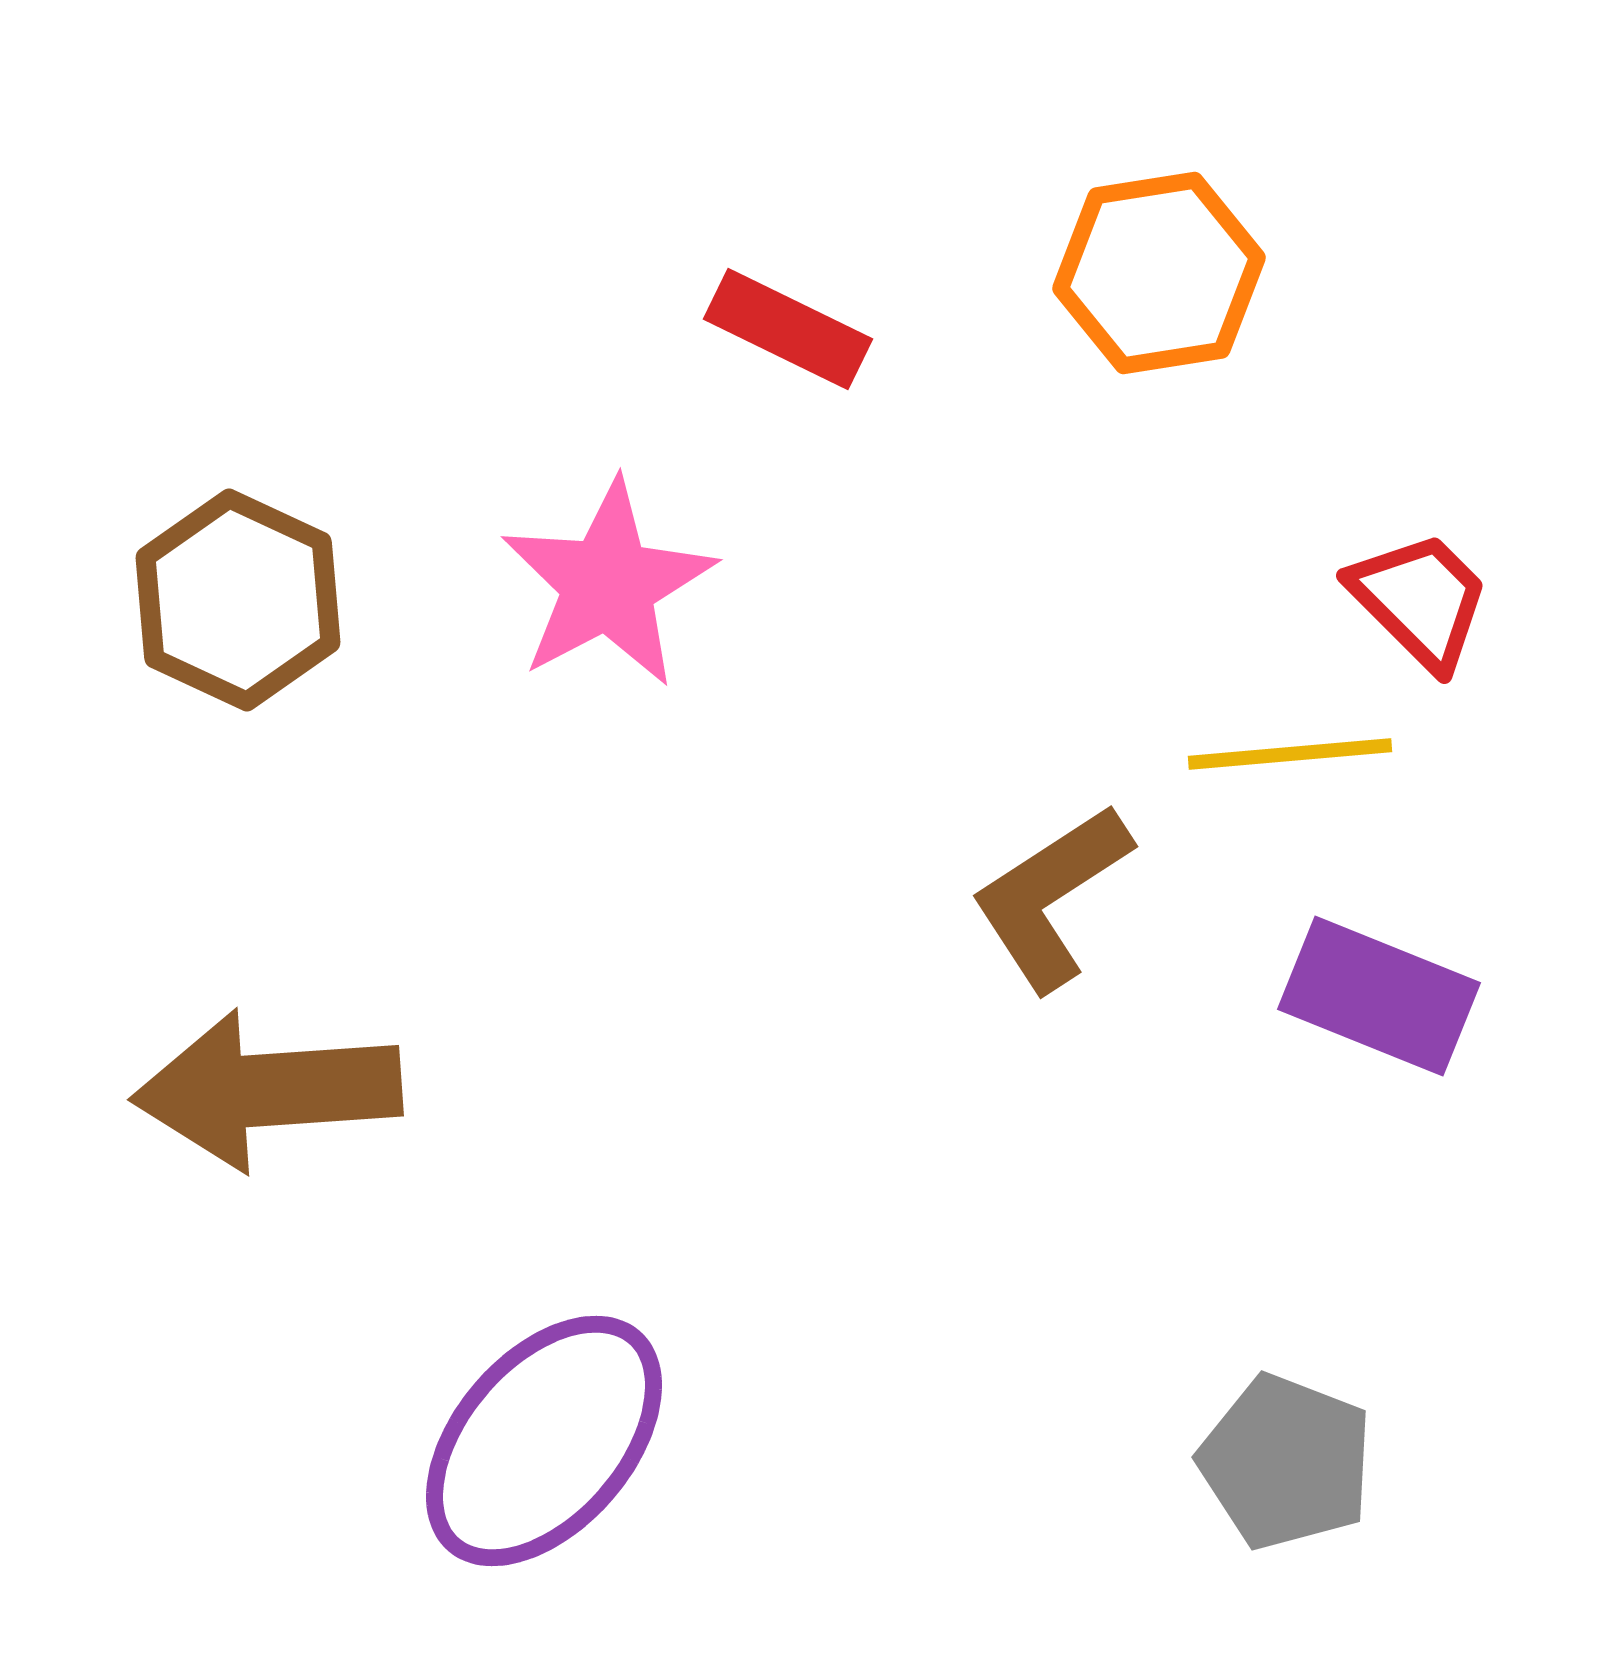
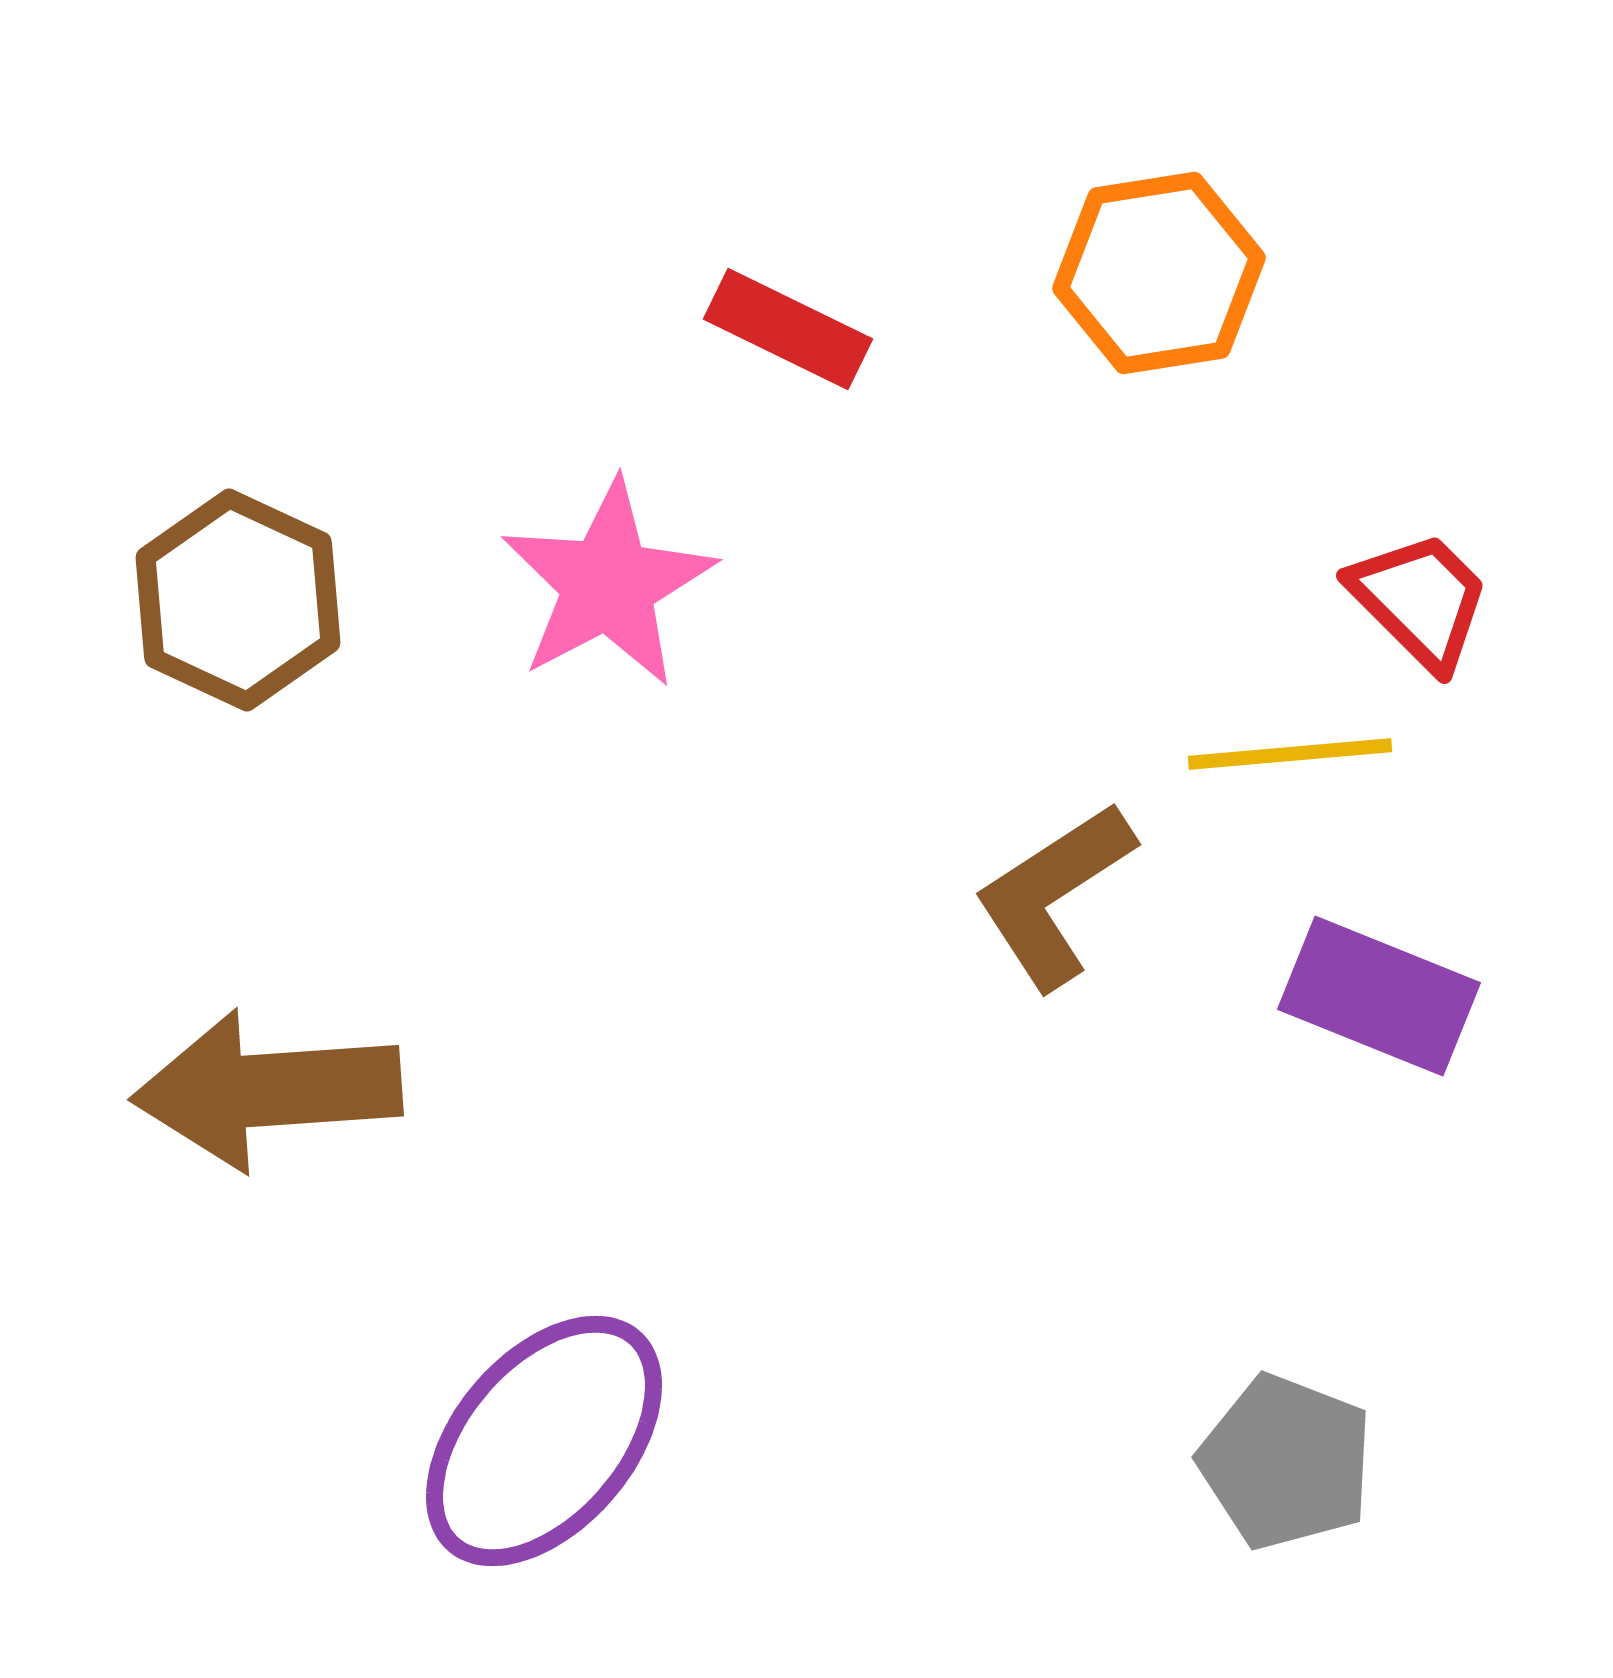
brown L-shape: moved 3 px right, 2 px up
